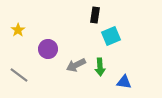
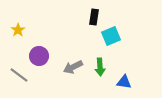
black rectangle: moved 1 px left, 2 px down
purple circle: moved 9 px left, 7 px down
gray arrow: moved 3 px left, 2 px down
